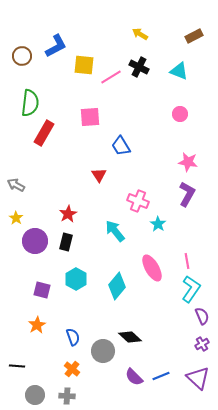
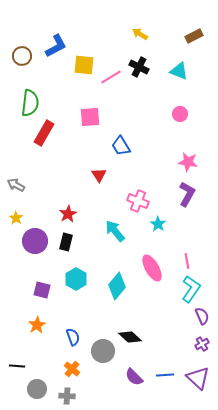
blue line at (161, 376): moved 4 px right, 1 px up; rotated 18 degrees clockwise
gray circle at (35, 395): moved 2 px right, 6 px up
